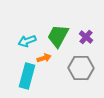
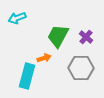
cyan arrow: moved 10 px left, 23 px up
